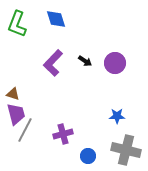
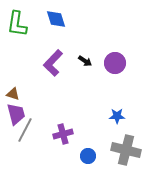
green L-shape: rotated 12 degrees counterclockwise
